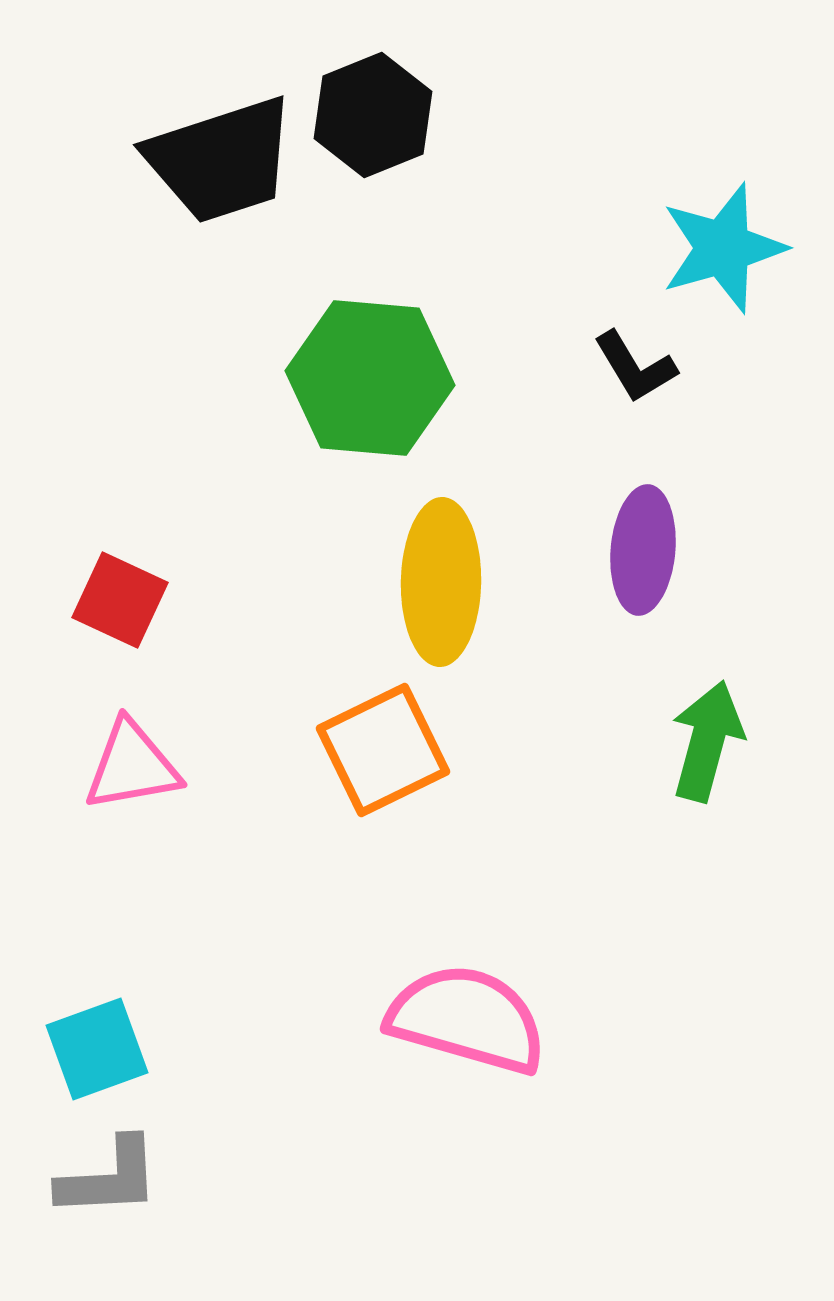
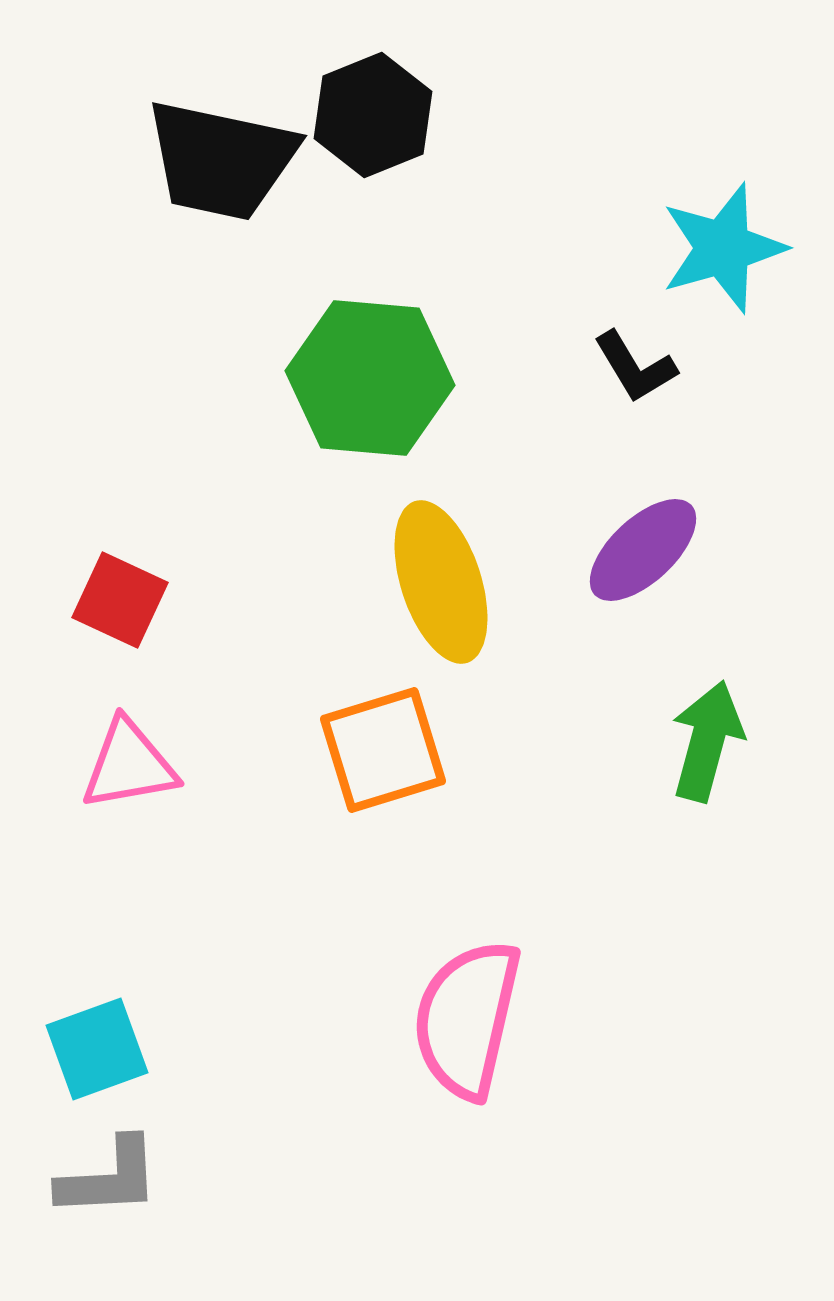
black trapezoid: rotated 30 degrees clockwise
purple ellipse: rotated 42 degrees clockwise
yellow ellipse: rotated 19 degrees counterclockwise
orange square: rotated 9 degrees clockwise
pink triangle: moved 3 px left, 1 px up
pink semicircle: rotated 93 degrees counterclockwise
